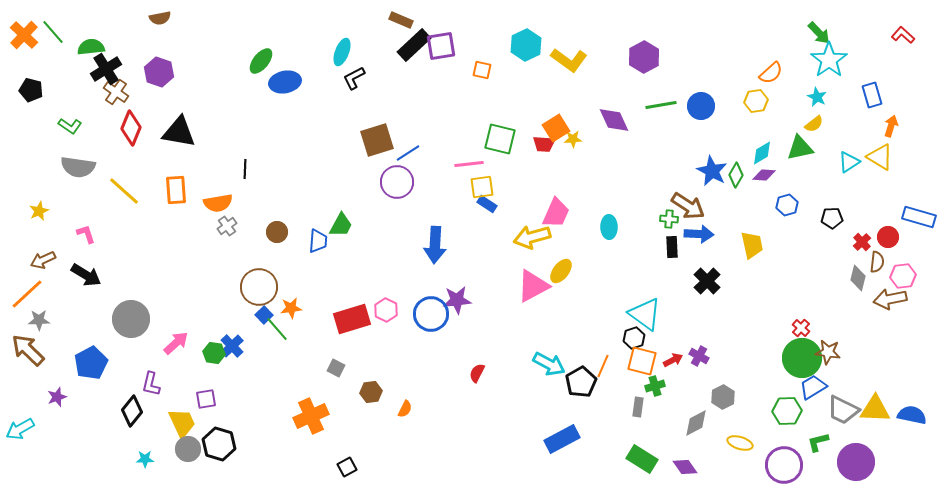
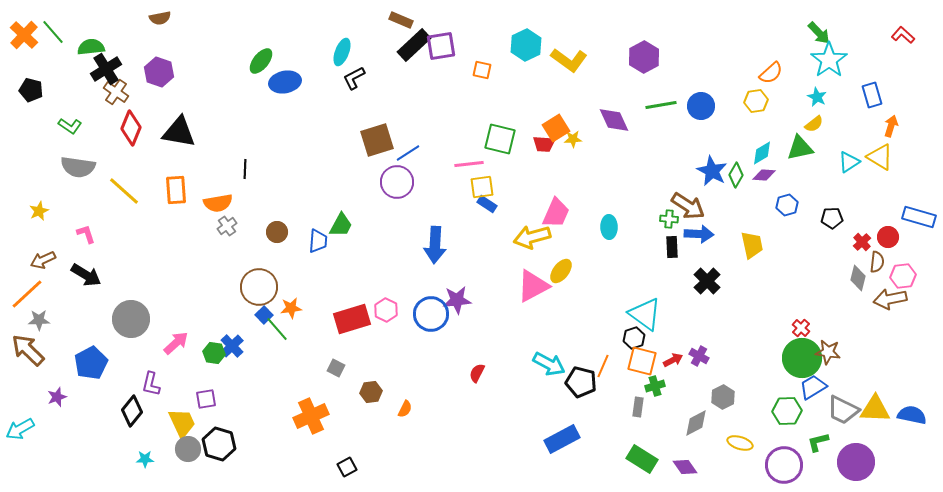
black pentagon at (581, 382): rotated 28 degrees counterclockwise
